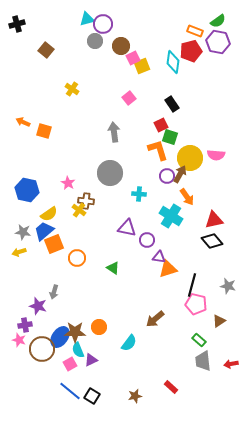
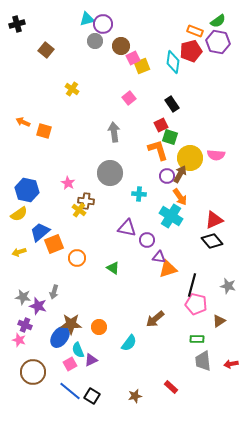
orange arrow at (187, 197): moved 7 px left
yellow semicircle at (49, 214): moved 30 px left
red triangle at (214, 220): rotated 12 degrees counterclockwise
blue trapezoid at (44, 231): moved 4 px left, 1 px down
gray star at (23, 232): moved 65 px down
purple cross at (25, 325): rotated 32 degrees clockwise
brown star at (75, 332): moved 4 px left, 8 px up
green rectangle at (199, 340): moved 2 px left, 1 px up; rotated 40 degrees counterclockwise
brown circle at (42, 349): moved 9 px left, 23 px down
